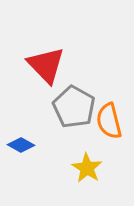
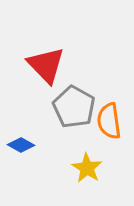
orange semicircle: rotated 6 degrees clockwise
